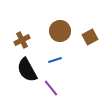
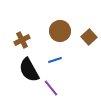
brown square: moved 1 px left; rotated 14 degrees counterclockwise
black semicircle: moved 2 px right
